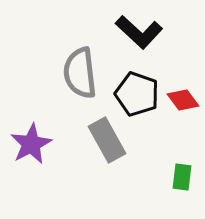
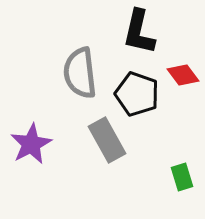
black L-shape: rotated 60 degrees clockwise
red diamond: moved 25 px up
green rectangle: rotated 24 degrees counterclockwise
